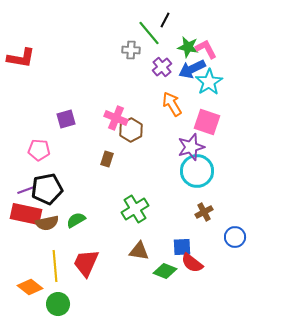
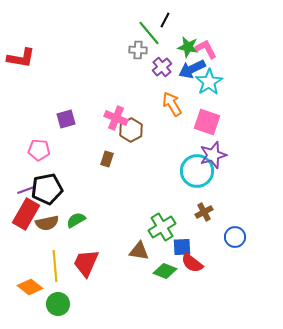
gray cross: moved 7 px right
purple star: moved 22 px right, 8 px down
green cross: moved 27 px right, 18 px down
red rectangle: rotated 72 degrees counterclockwise
